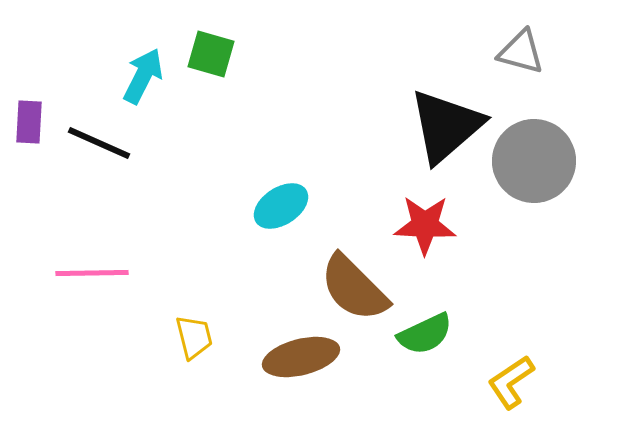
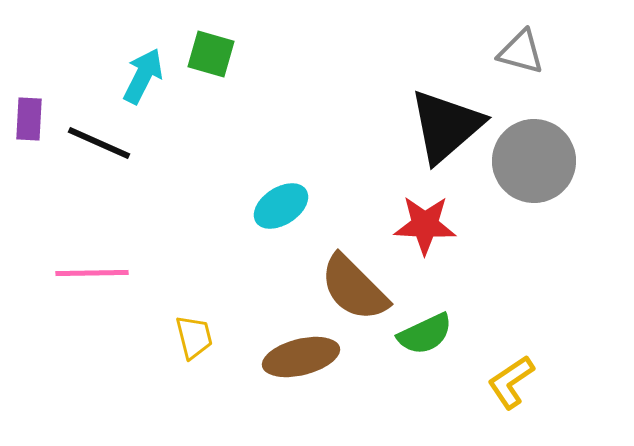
purple rectangle: moved 3 px up
